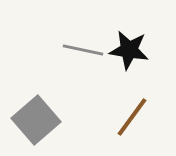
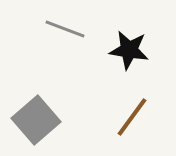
gray line: moved 18 px left, 21 px up; rotated 9 degrees clockwise
